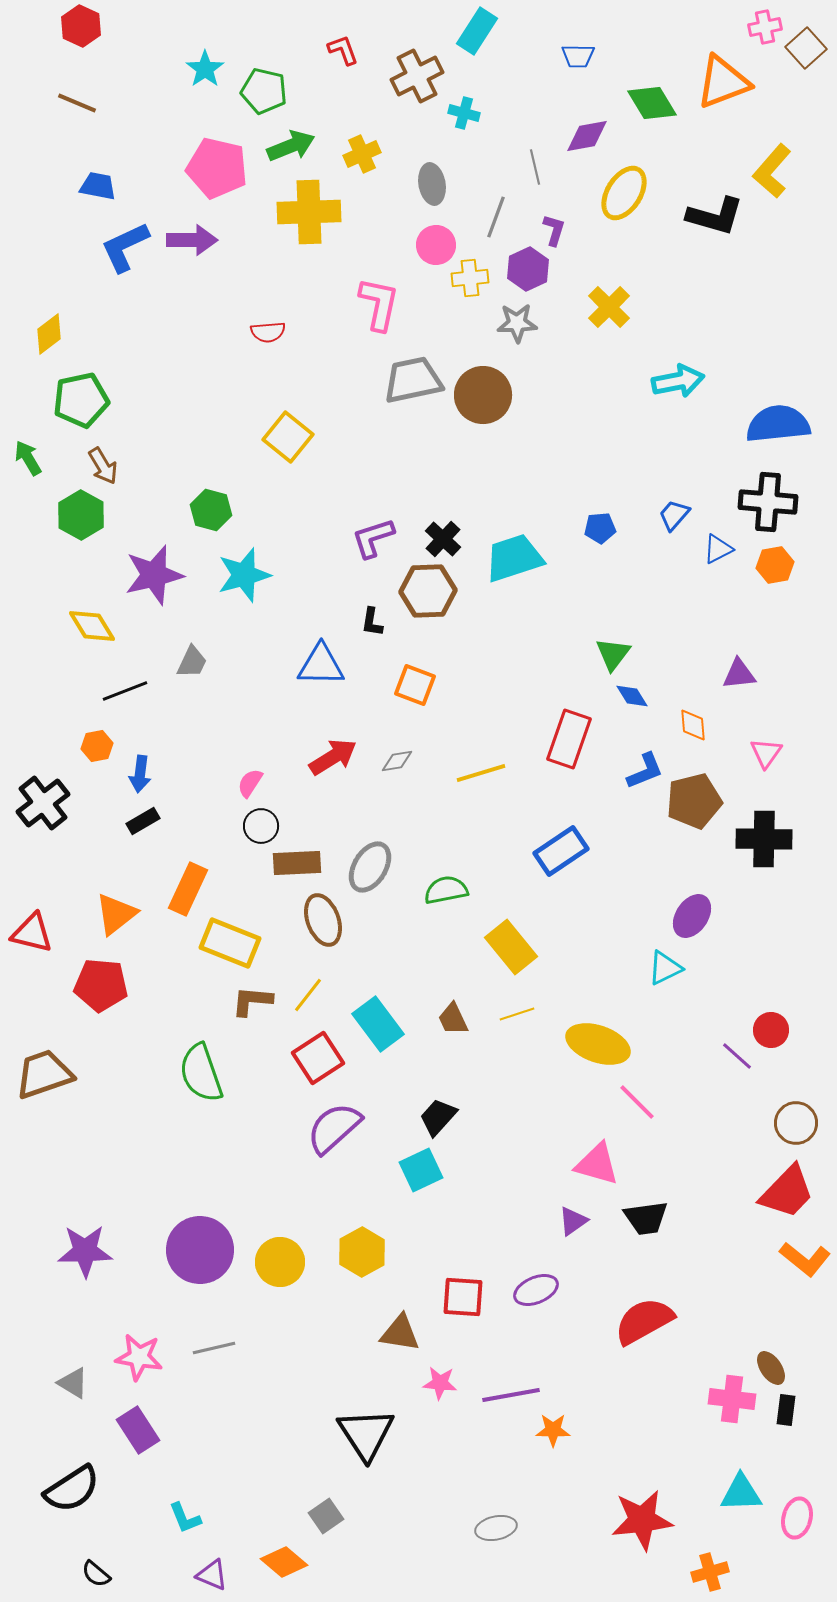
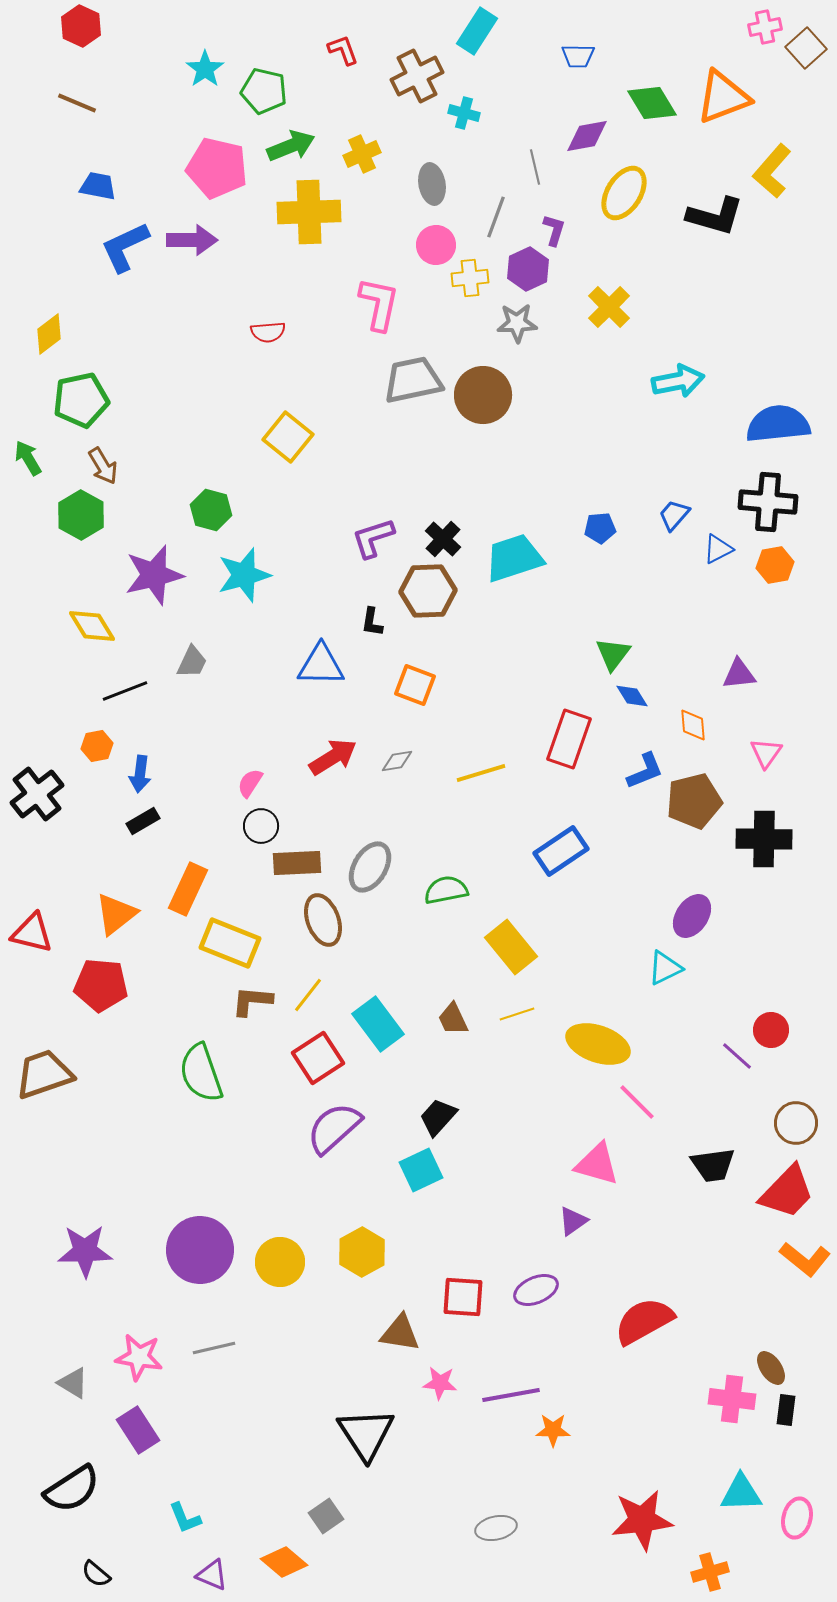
orange triangle at (723, 82): moved 15 px down
black cross at (43, 803): moved 6 px left, 9 px up
black trapezoid at (646, 1218): moved 67 px right, 53 px up
